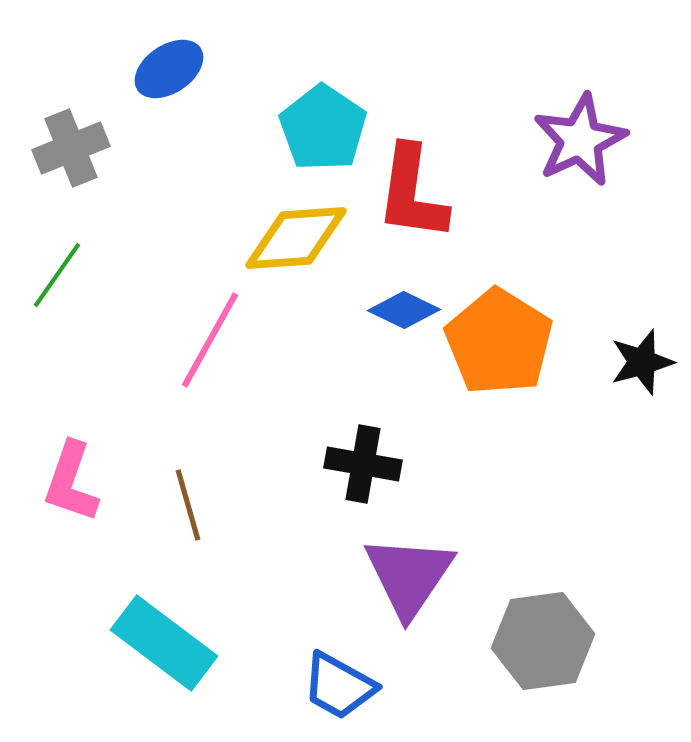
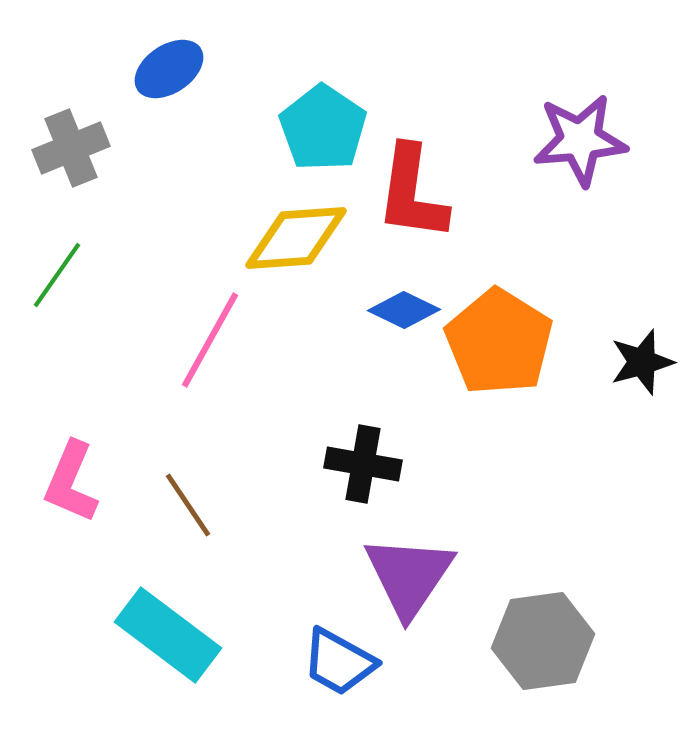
purple star: rotated 20 degrees clockwise
pink L-shape: rotated 4 degrees clockwise
brown line: rotated 18 degrees counterclockwise
cyan rectangle: moved 4 px right, 8 px up
blue trapezoid: moved 24 px up
